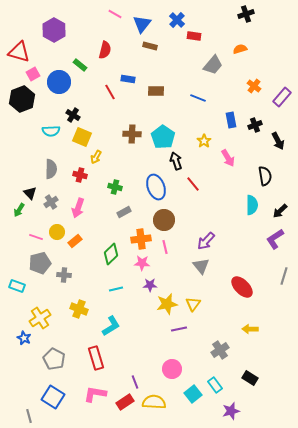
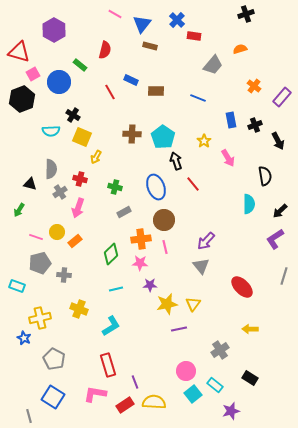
blue rectangle at (128, 79): moved 3 px right, 1 px down; rotated 16 degrees clockwise
red cross at (80, 175): moved 4 px down
black triangle at (30, 193): moved 9 px up; rotated 32 degrees counterclockwise
gray cross at (51, 202): moved 9 px right, 10 px up
cyan semicircle at (252, 205): moved 3 px left, 1 px up
pink star at (142, 263): moved 2 px left
yellow cross at (40, 318): rotated 20 degrees clockwise
red rectangle at (96, 358): moved 12 px right, 7 px down
pink circle at (172, 369): moved 14 px right, 2 px down
cyan rectangle at (215, 385): rotated 14 degrees counterclockwise
red rectangle at (125, 402): moved 3 px down
